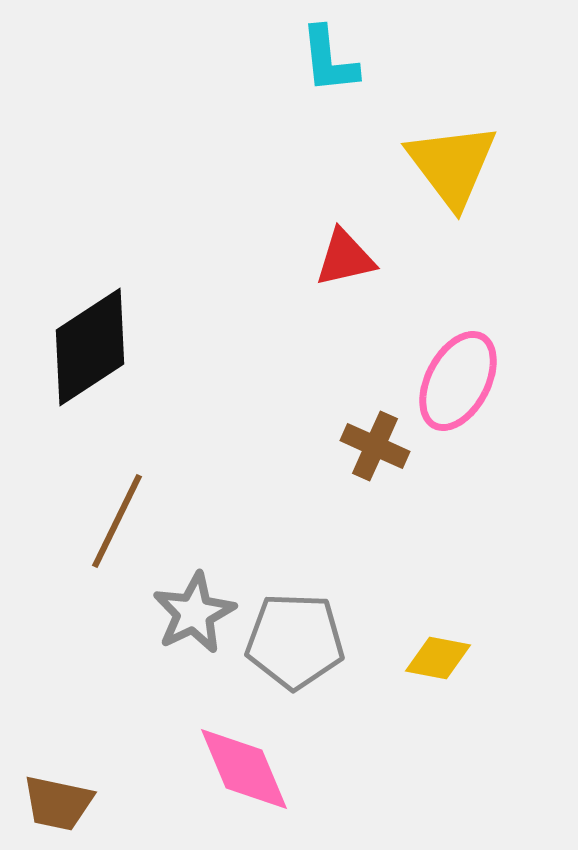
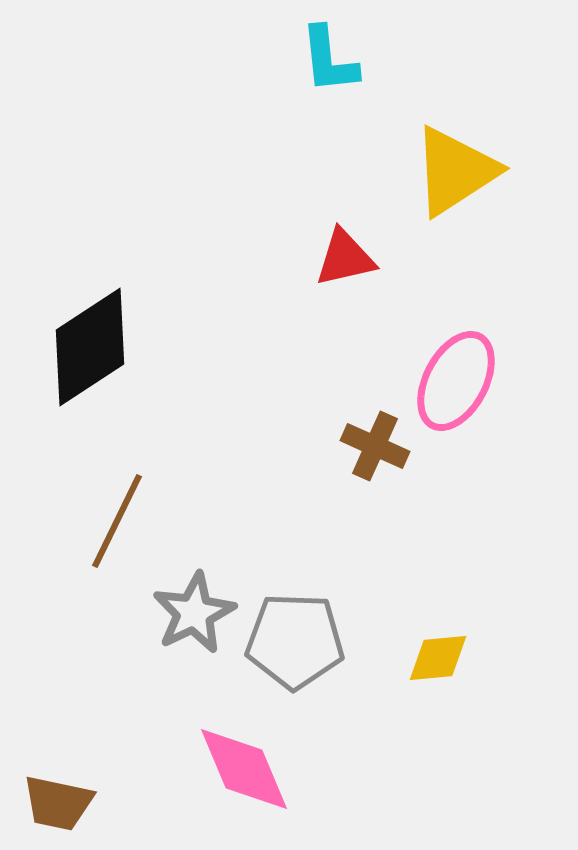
yellow triangle: moved 3 px right, 6 px down; rotated 34 degrees clockwise
pink ellipse: moved 2 px left
yellow diamond: rotated 16 degrees counterclockwise
